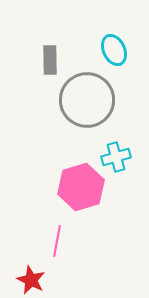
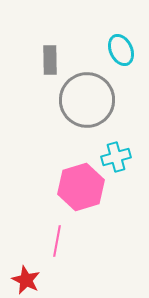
cyan ellipse: moved 7 px right
red star: moved 5 px left
